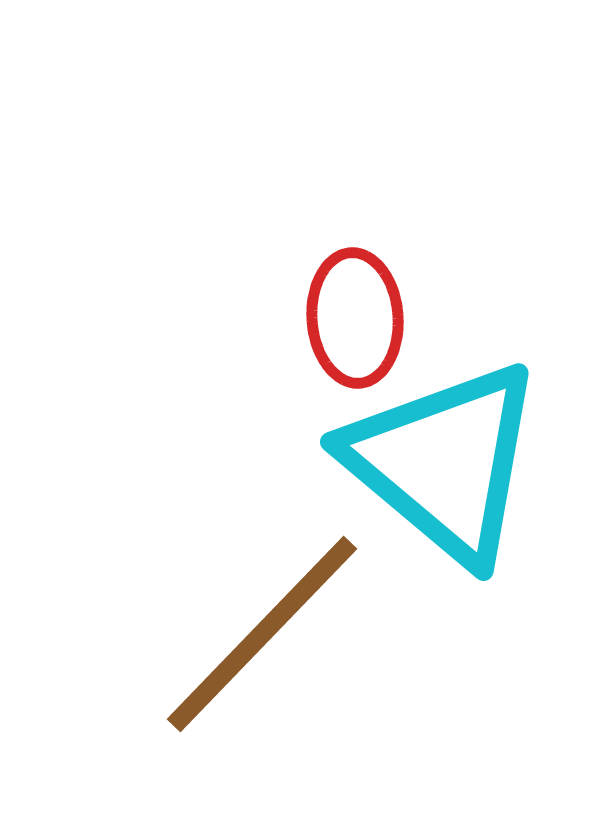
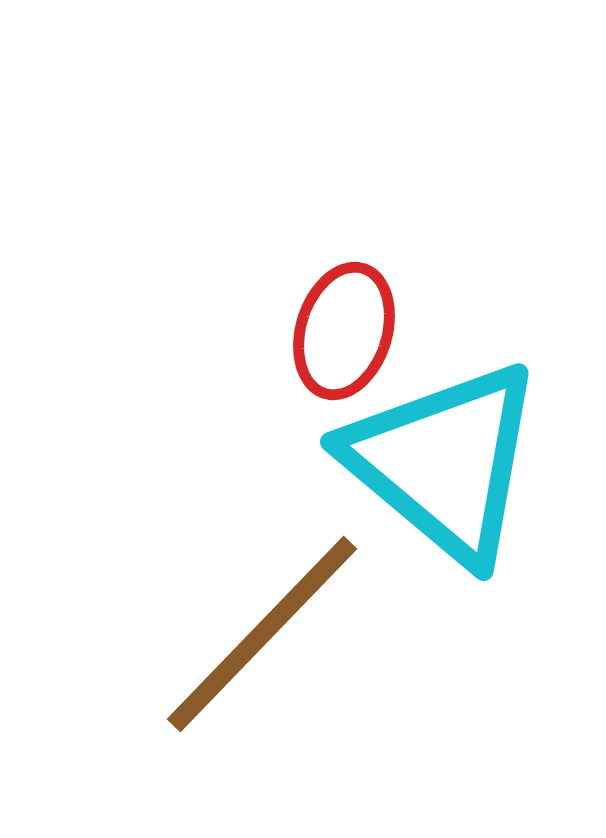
red ellipse: moved 11 px left, 13 px down; rotated 21 degrees clockwise
